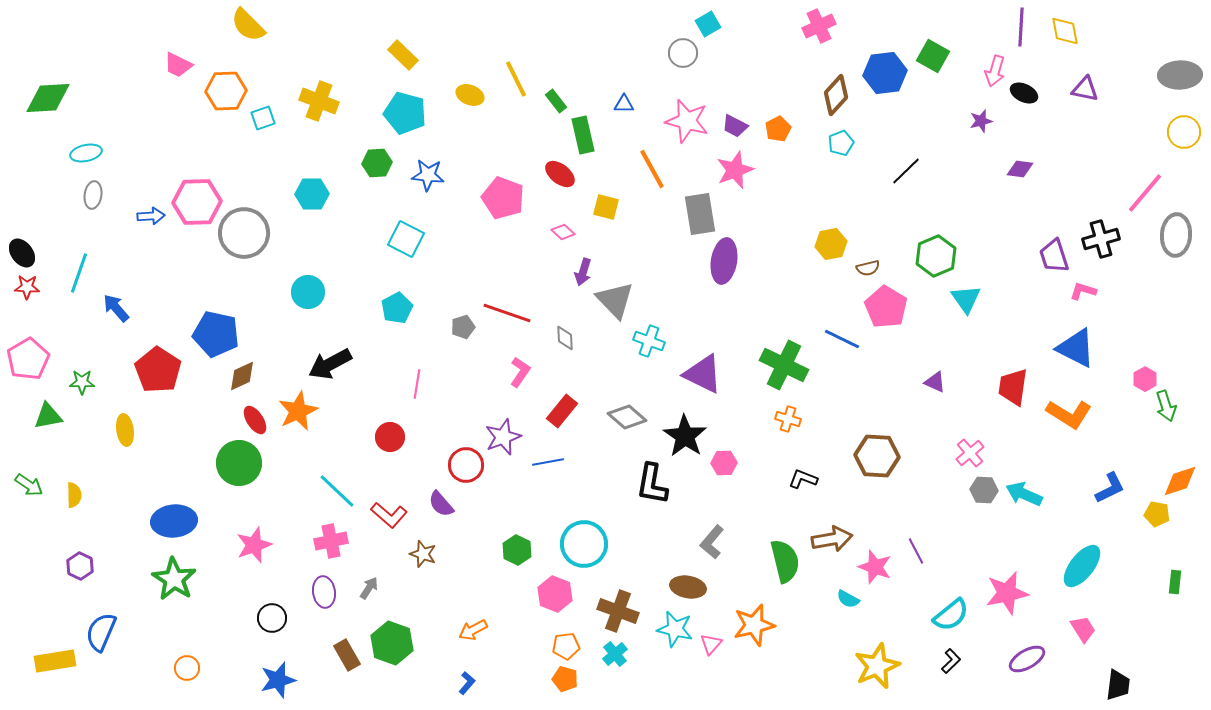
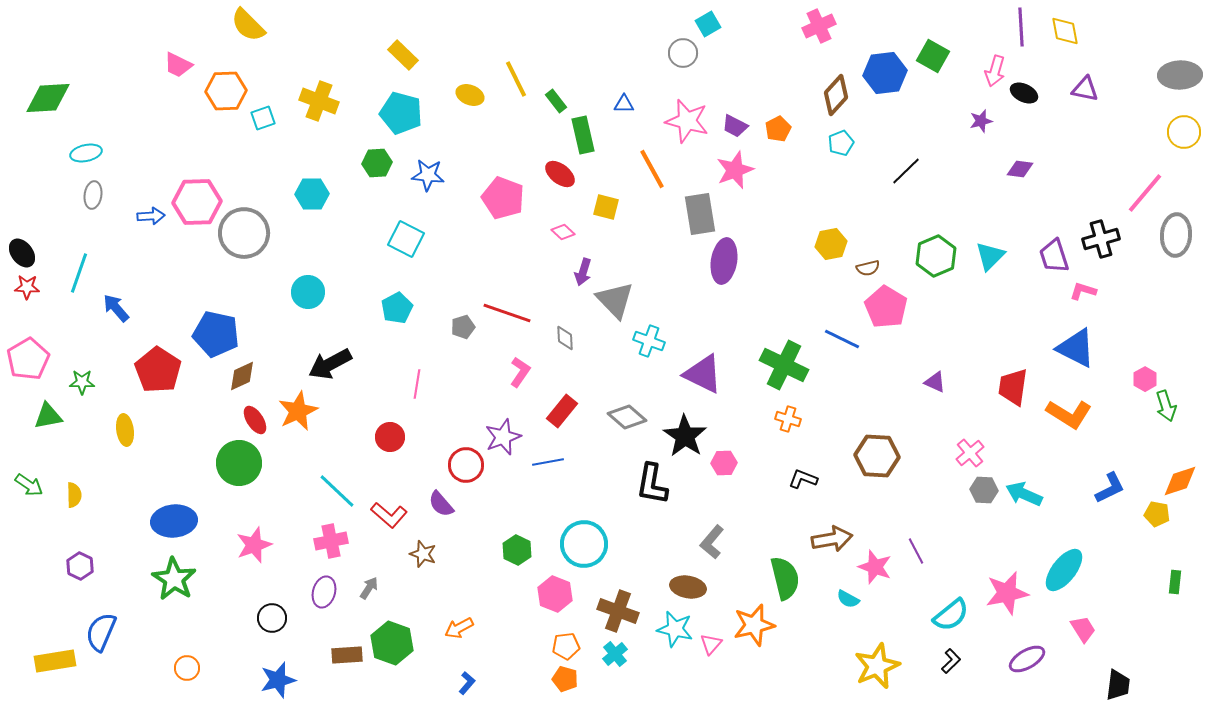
purple line at (1021, 27): rotated 6 degrees counterclockwise
cyan pentagon at (405, 113): moved 4 px left
cyan triangle at (966, 299): moved 24 px right, 43 px up; rotated 20 degrees clockwise
green semicircle at (785, 561): moved 17 px down
cyan ellipse at (1082, 566): moved 18 px left, 4 px down
purple ellipse at (324, 592): rotated 24 degrees clockwise
orange arrow at (473, 630): moved 14 px left, 2 px up
brown rectangle at (347, 655): rotated 64 degrees counterclockwise
